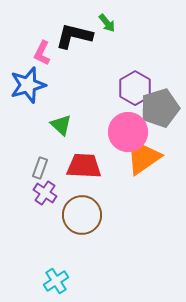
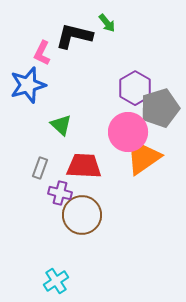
purple cross: moved 15 px right; rotated 20 degrees counterclockwise
